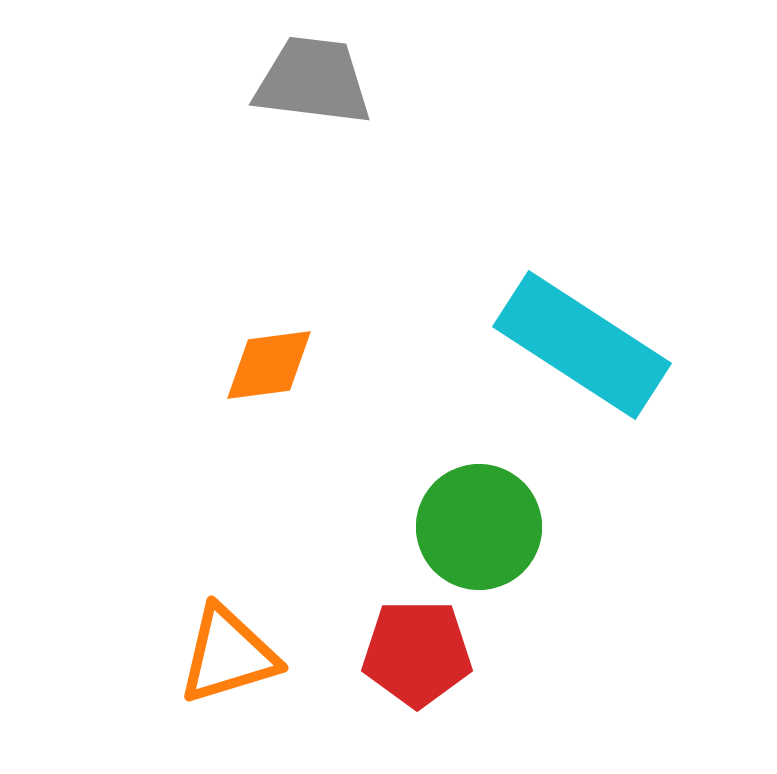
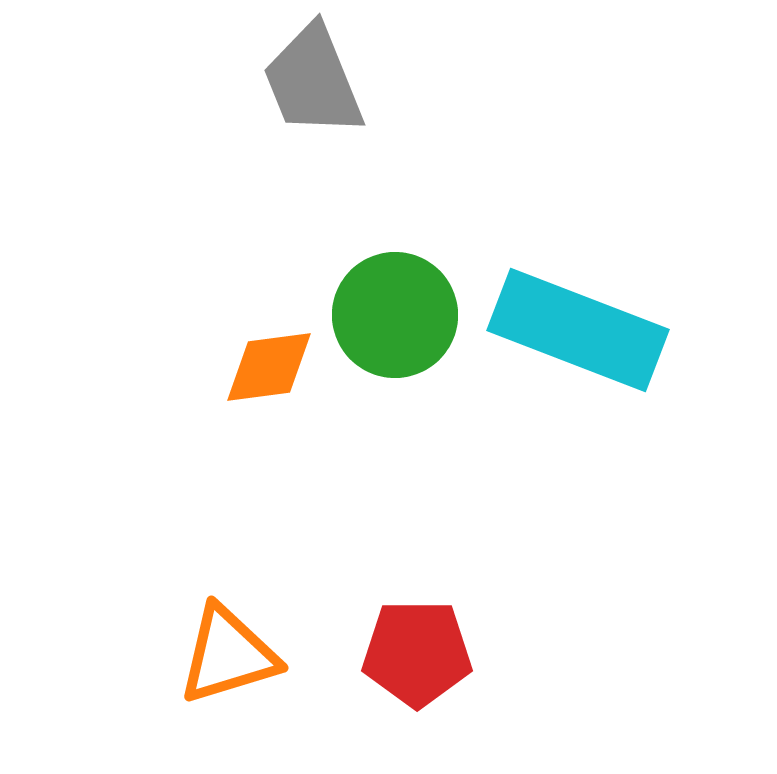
gray trapezoid: rotated 119 degrees counterclockwise
cyan rectangle: moved 4 px left, 15 px up; rotated 12 degrees counterclockwise
orange diamond: moved 2 px down
green circle: moved 84 px left, 212 px up
